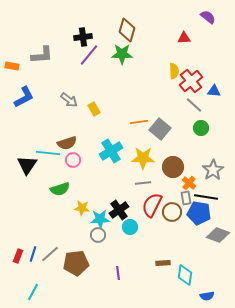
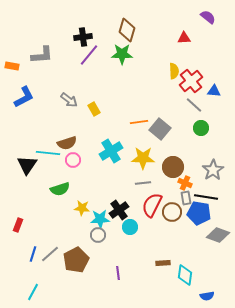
orange cross at (189, 183): moved 4 px left; rotated 16 degrees counterclockwise
red rectangle at (18, 256): moved 31 px up
brown pentagon at (76, 263): moved 3 px up; rotated 20 degrees counterclockwise
